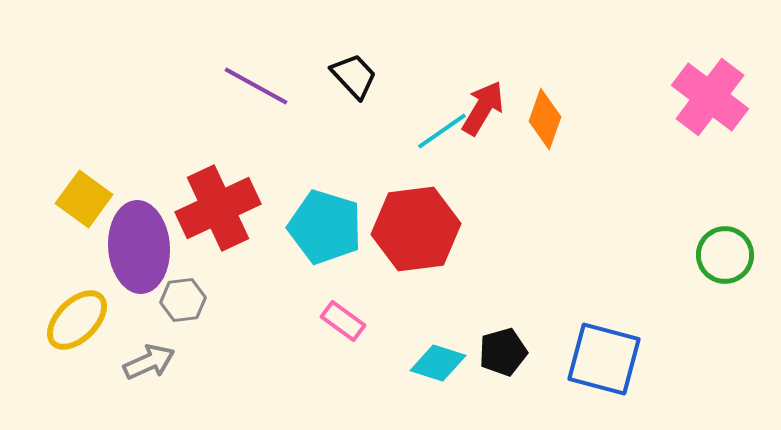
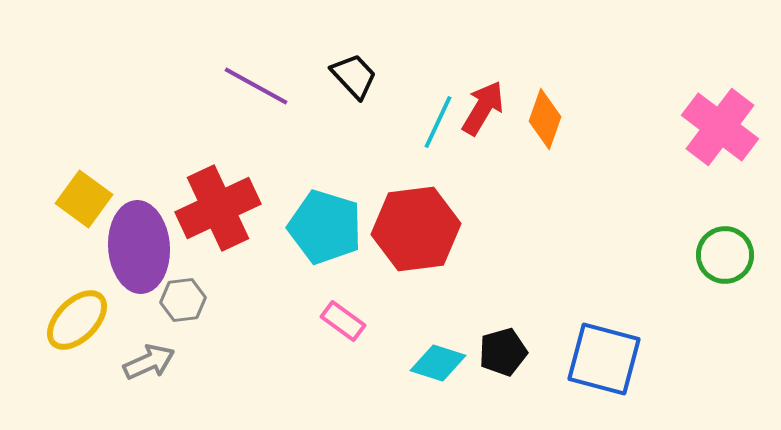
pink cross: moved 10 px right, 30 px down
cyan line: moved 4 px left, 9 px up; rotated 30 degrees counterclockwise
